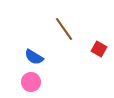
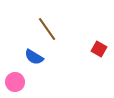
brown line: moved 17 px left
pink circle: moved 16 px left
